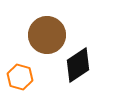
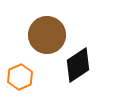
orange hexagon: rotated 20 degrees clockwise
